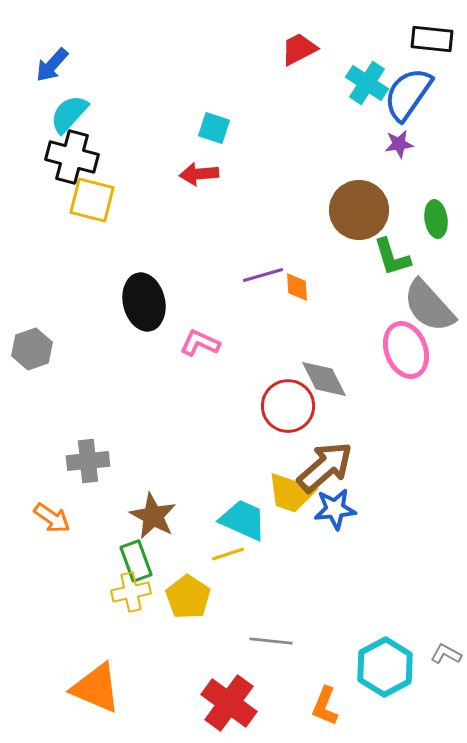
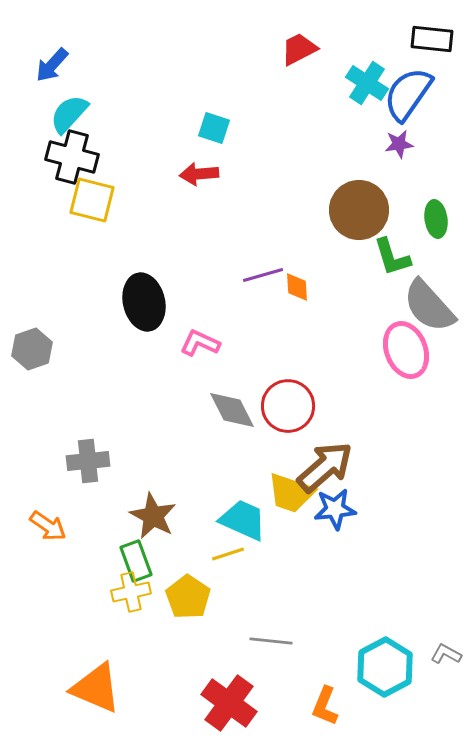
gray diamond: moved 92 px left, 31 px down
orange arrow: moved 4 px left, 8 px down
